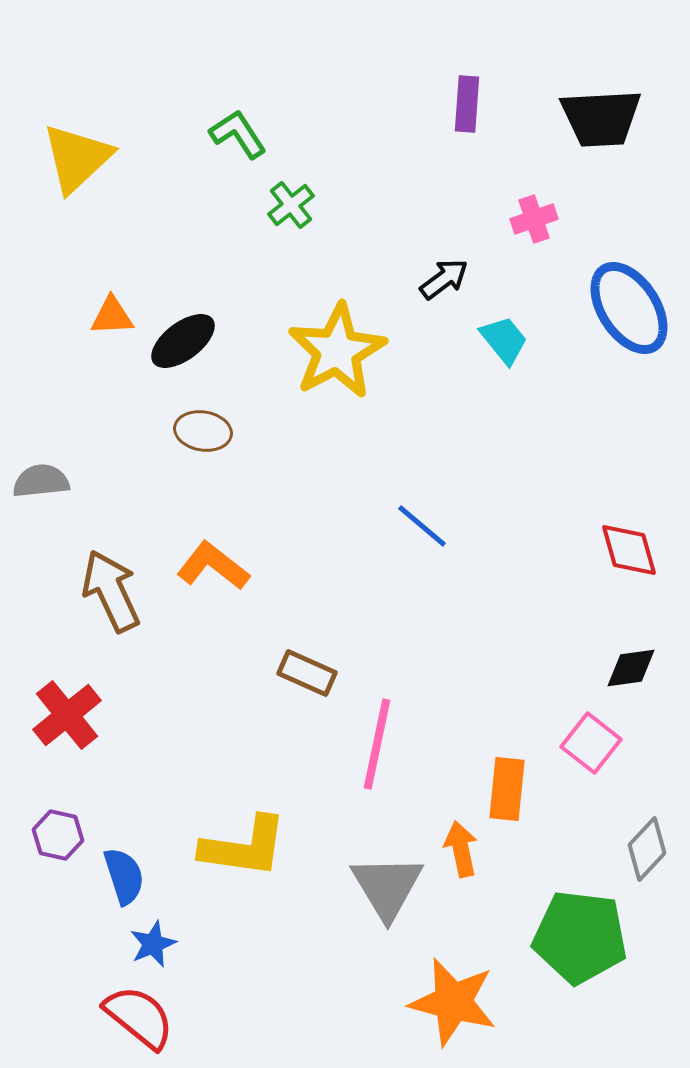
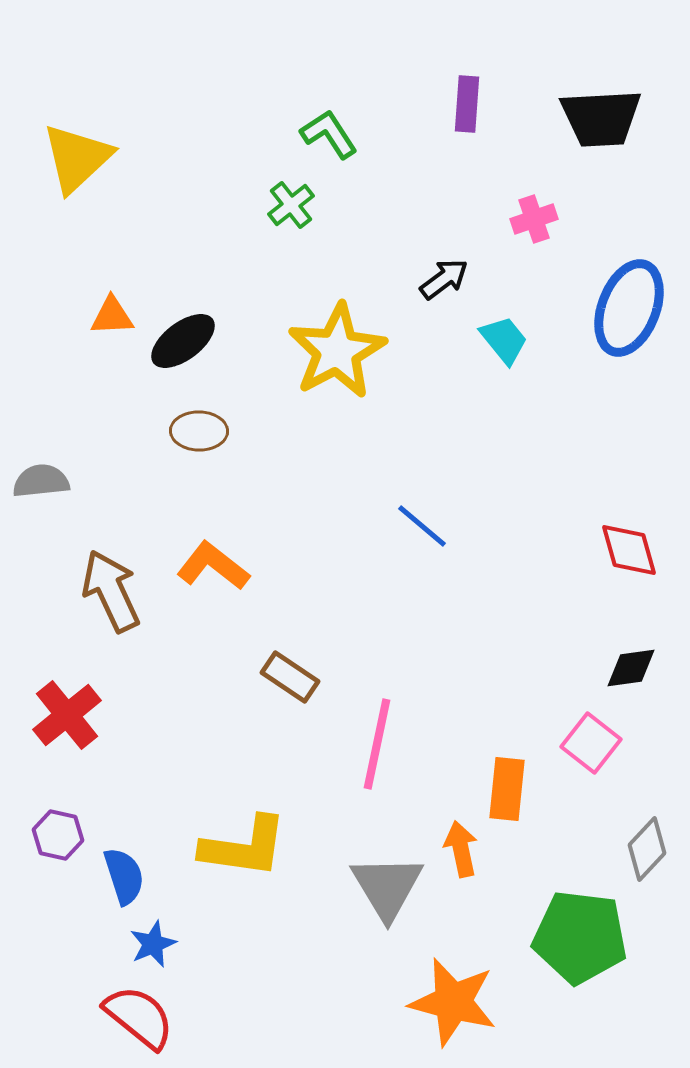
green L-shape: moved 91 px right
blue ellipse: rotated 54 degrees clockwise
brown ellipse: moved 4 px left; rotated 8 degrees counterclockwise
brown rectangle: moved 17 px left, 4 px down; rotated 10 degrees clockwise
